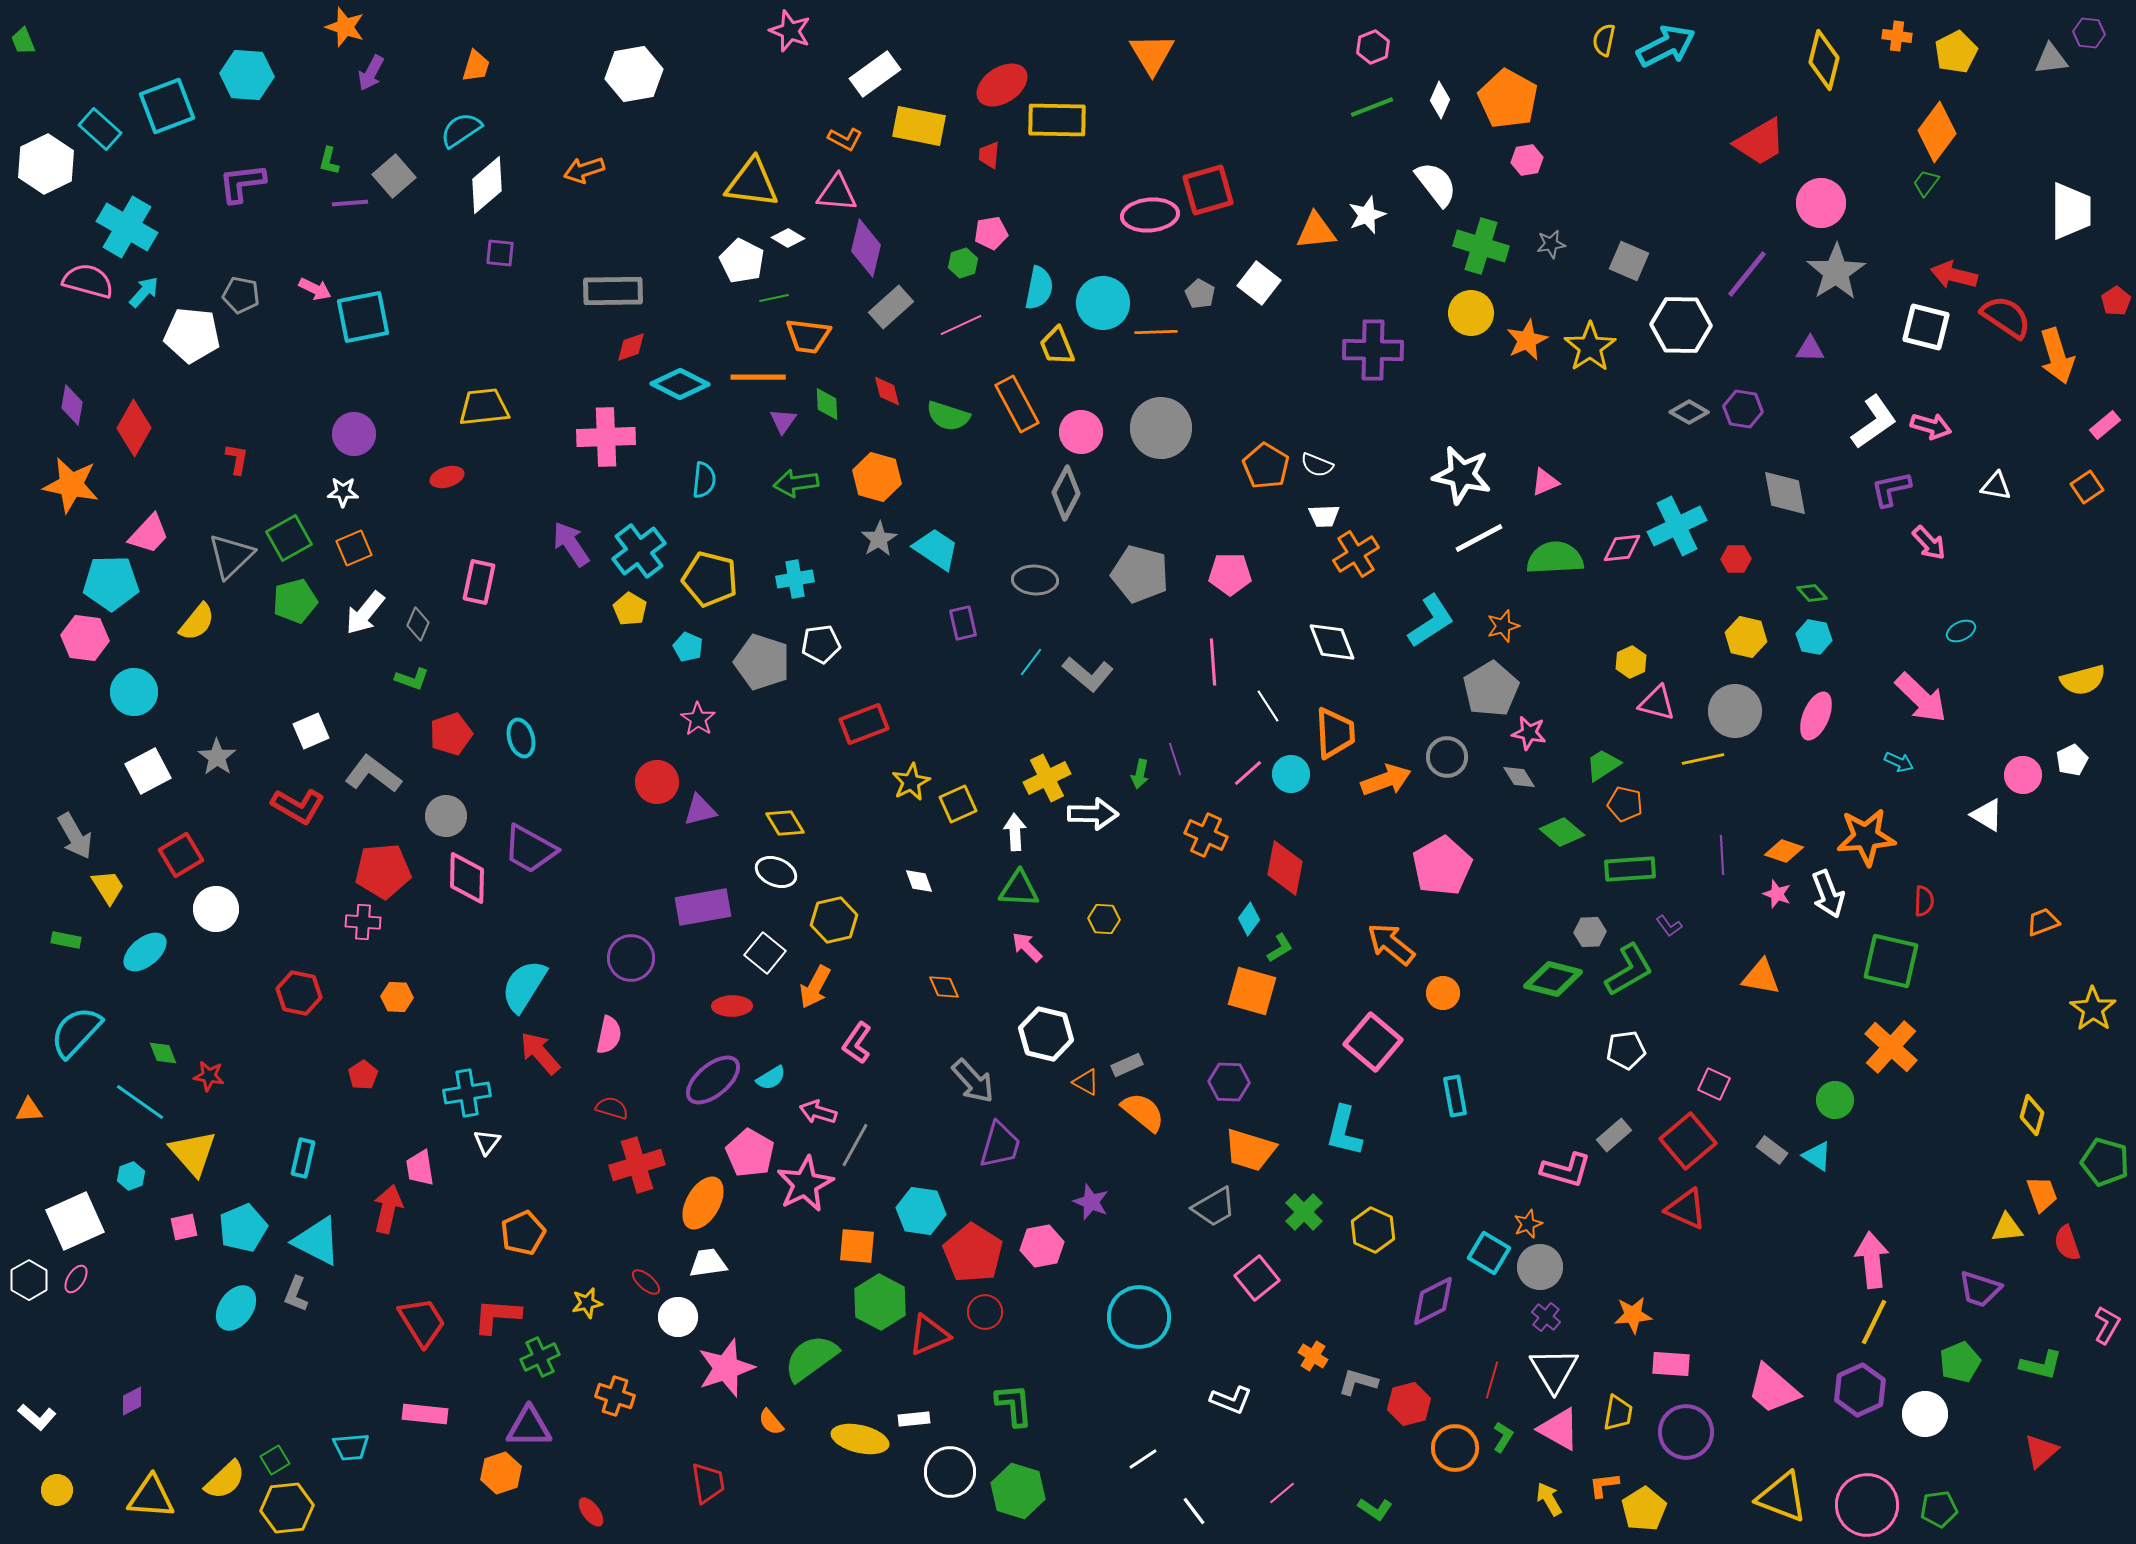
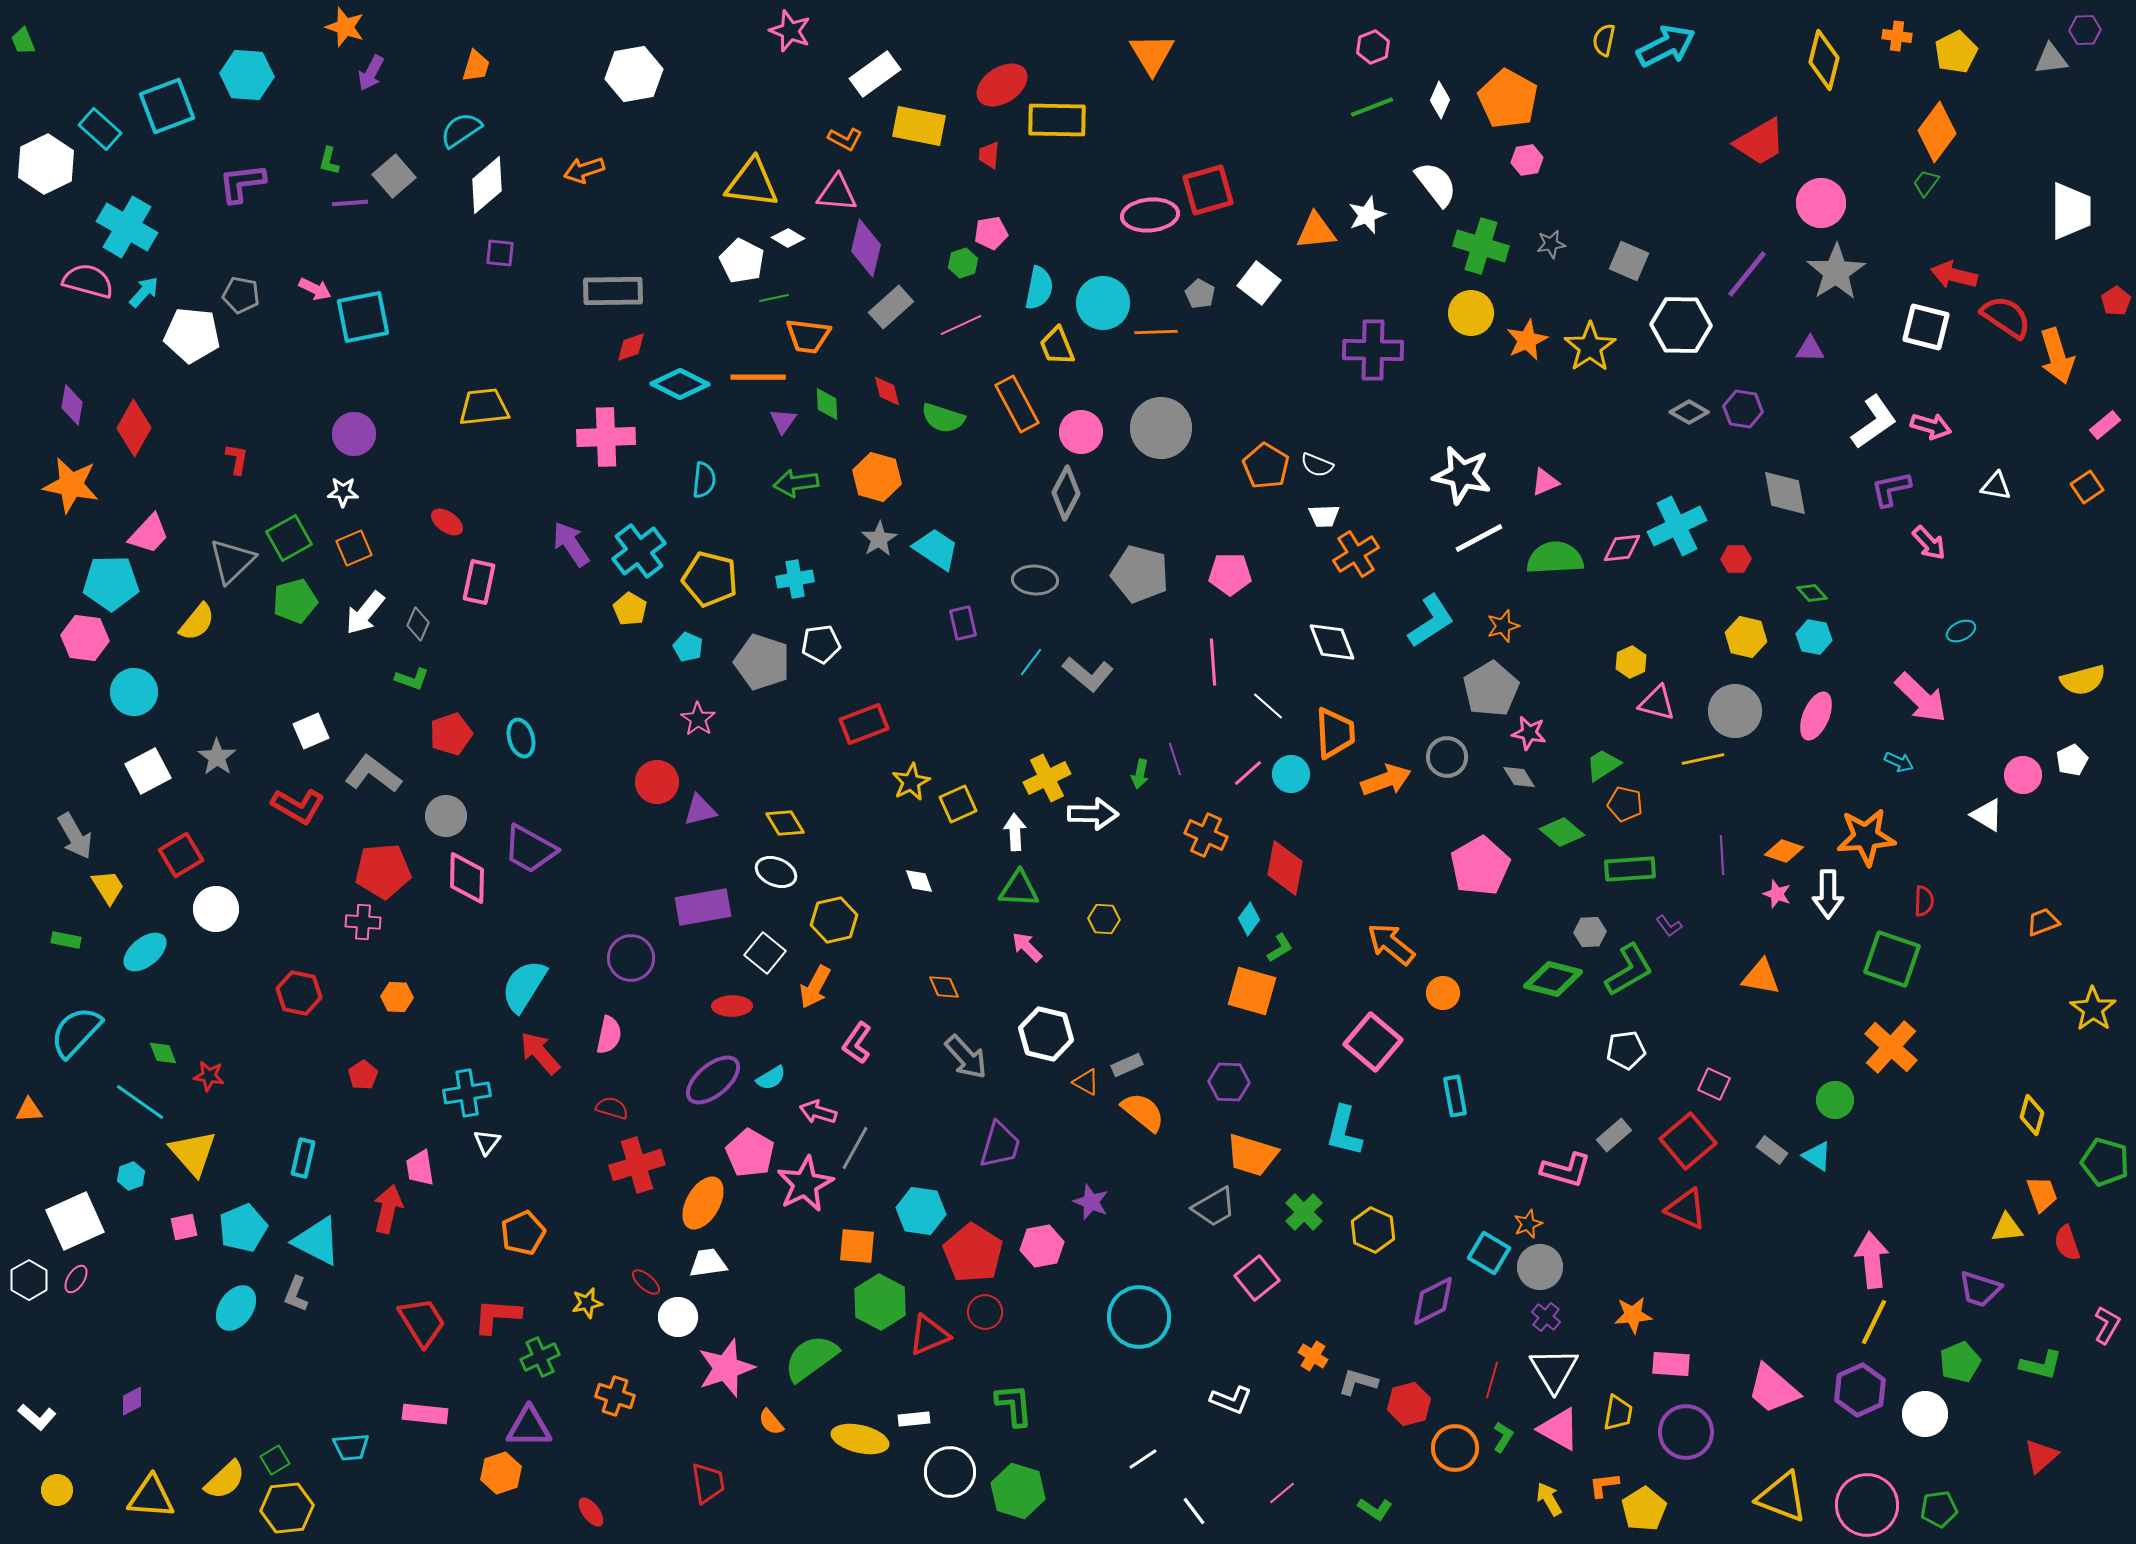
purple hexagon at (2089, 33): moved 4 px left, 3 px up; rotated 8 degrees counterclockwise
green semicircle at (948, 416): moved 5 px left, 2 px down
red ellipse at (447, 477): moved 45 px down; rotated 52 degrees clockwise
gray triangle at (231, 556): moved 1 px right, 5 px down
white line at (1268, 706): rotated 16 degrees counterclockwise
pink pentagon at (1442, 866): moved 38 px right
white arrow at (1828, 894): rotated 21 degrees clockwise
green square at (1891, 961): moved 1 px right, 2 px up; rotated 6 degrees clockwise
gray arrow at (973, 1081): moved 7 px left, 24 px up
gray line at (855, 1145): moved 3 px down
orange trapezoid at (1250, 1150): moved 2 px right, 5 px down
red triangle at (2041, 1451): moved 5 px down
